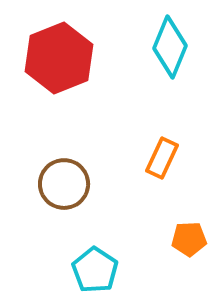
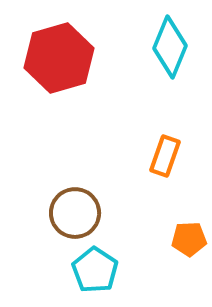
red hexagon: rotated 6 degrees clockwise
orange rectangle: moved 3 px right, 2 px up; rotated 6 degrees counterclockwise
brown circle: moved 11 px right, 29 px down
